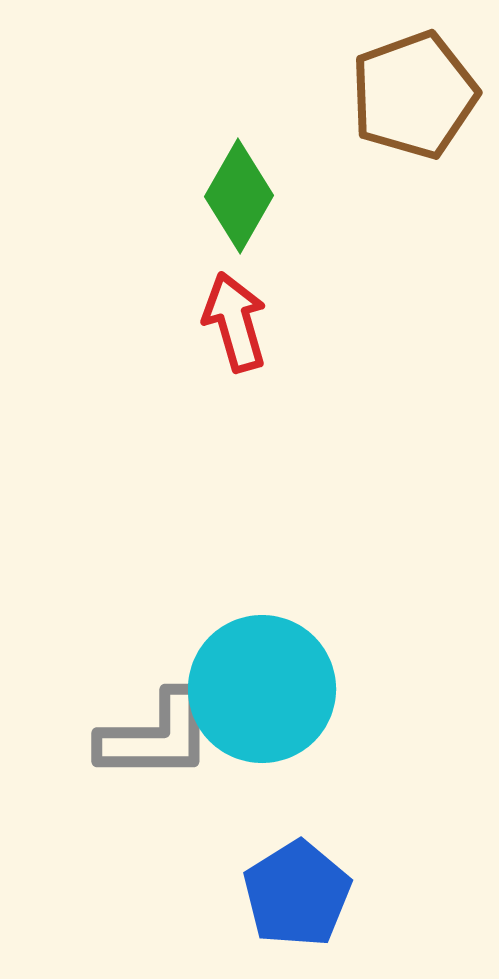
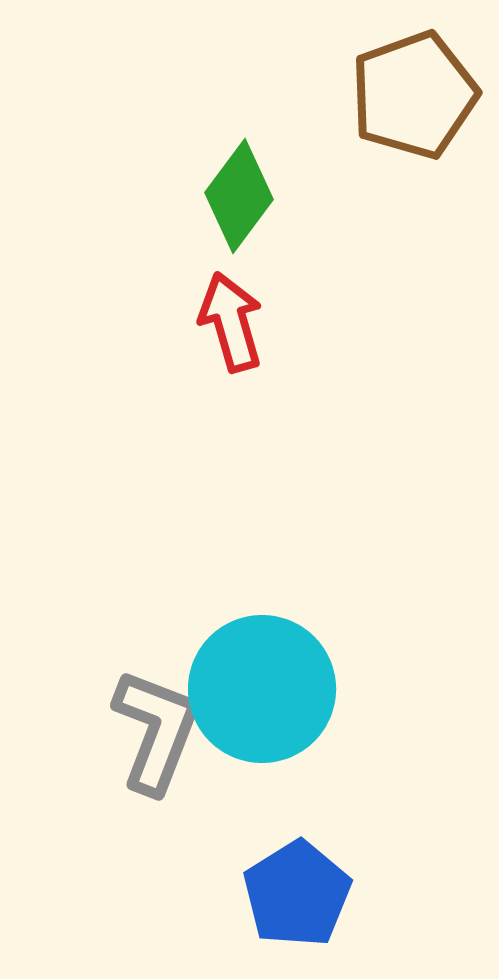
green diamond: rotated 7 degrees clockwise
red arrow: moved 4 px left
gray L-shape: moved 5 px up; rotated 69 degrees counterclockwise
